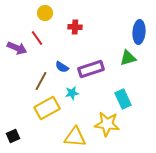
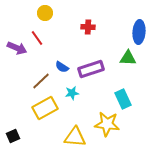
red cross: moved 13 px right
green triangle: rotated 18 degrees clockwise
brown line: rotated 18 degrees clockwise
yellow rectangle: moved 2 px left
